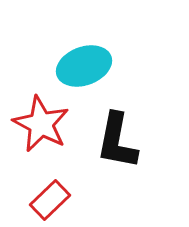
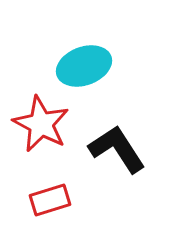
black L-shape: moved 8 px down; rotated 136 degrees clockwise
red rectangle: rotated 27 degrees clockwise
